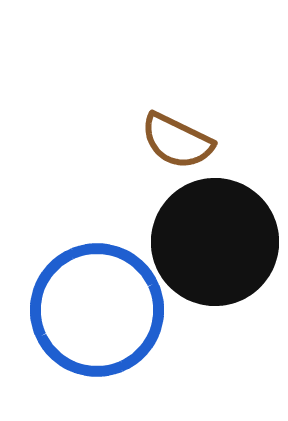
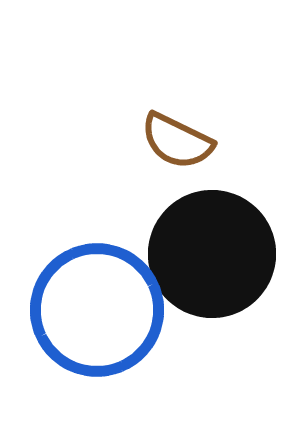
black circle: moved 3 px left, 12 px down
